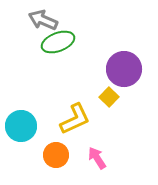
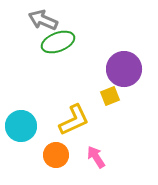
yellow square: moved 1 px right, 1 px up; rotated 24 degrees clockwise
yellow L-shape: moved 1 px left, 1 px down
pink arrow: moved 1 px left, 1 px up
